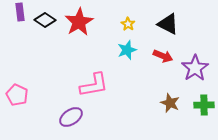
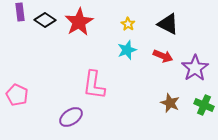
pink L-shape: rotated 108 degrees clockwise
green cross: rotated 24 degrees clockwise
